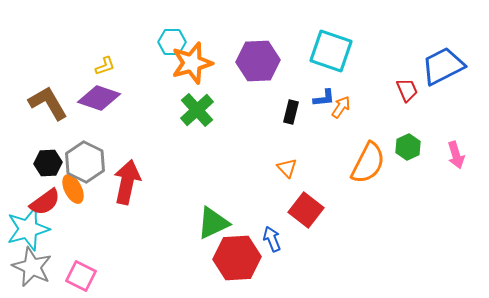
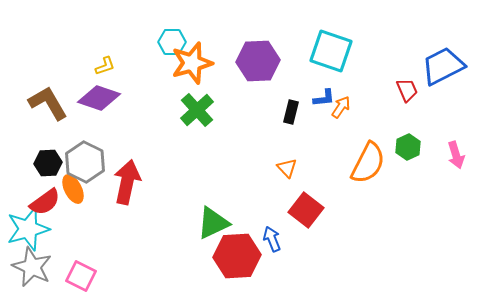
red hexagon: moved 2 px up
